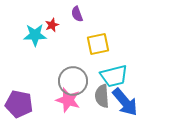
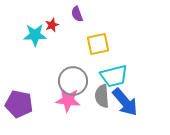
pink star: rotated 10 degrees counterclockwise
